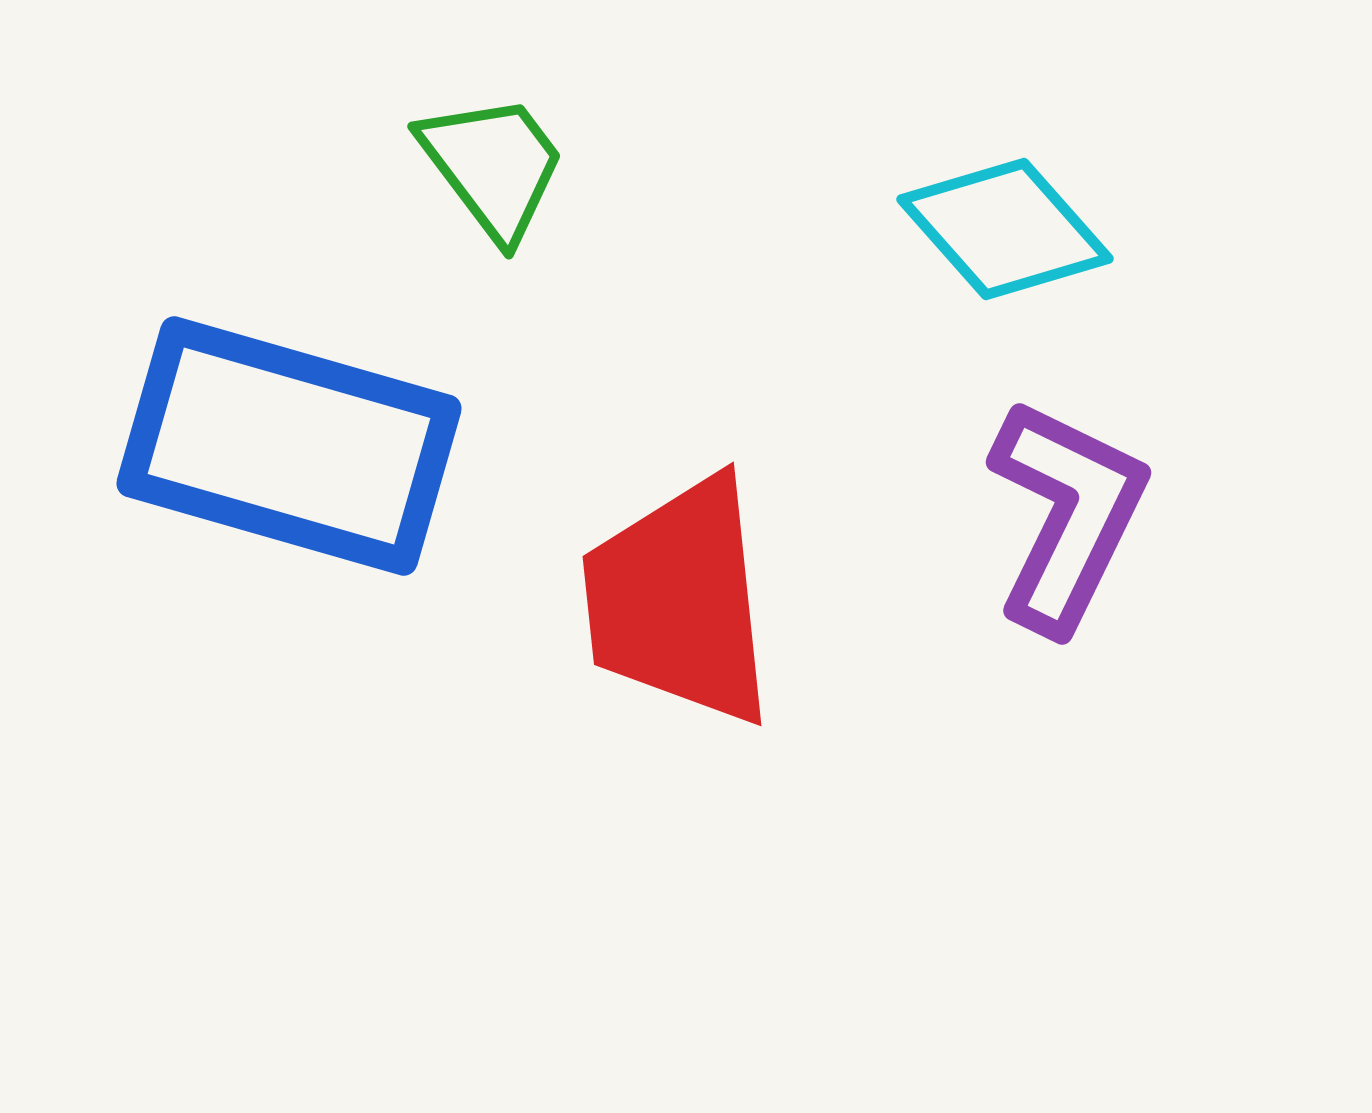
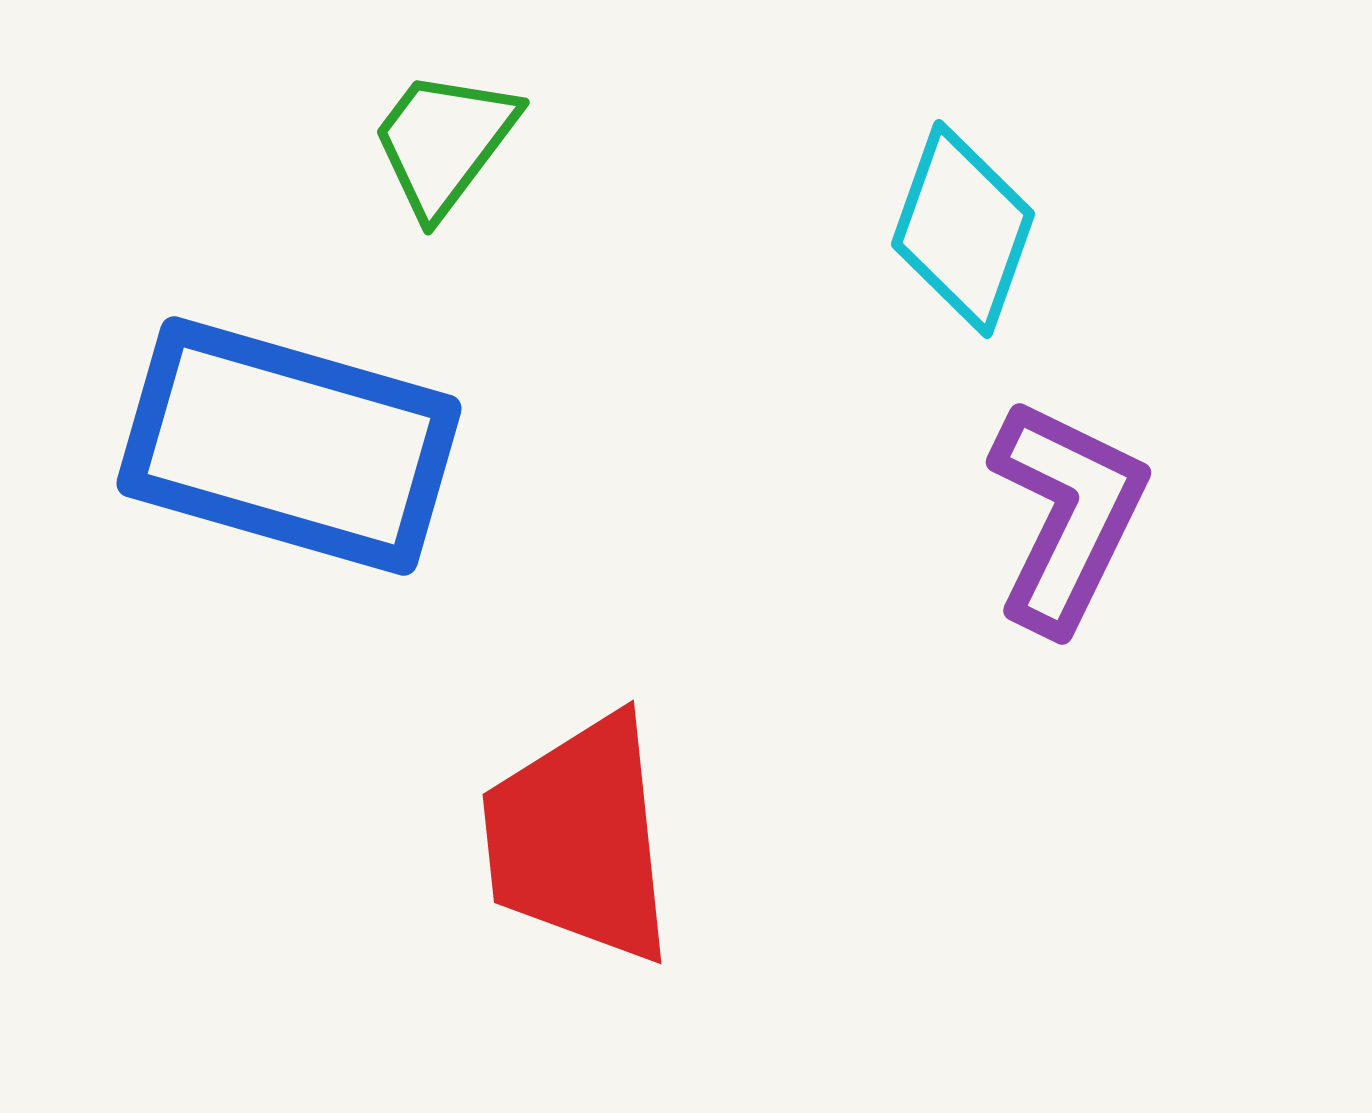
green trapezoid: moved 49 px left, 24 px up; rotated 106 degrees counterclockwise
cyan diamond: moved 42 px left; rotated 61 degrees clockwise
red trapezoid: moved 100 px left, 238 px down
